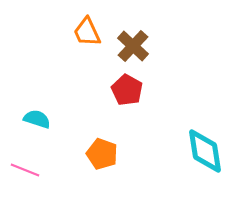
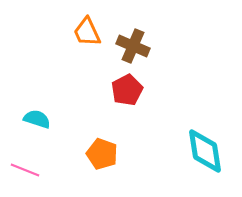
brown cross: rotated 20 degrees counterclockwise
red pentagon: rotated 16 degrees clockwise
